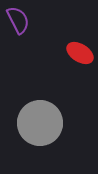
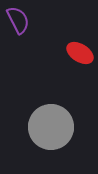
gray circle: moved 11 px right, 4 px down
